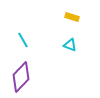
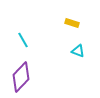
yellow rectangle: moved 6 px down
cyan triangle: moved 8 px right, 6 px down
